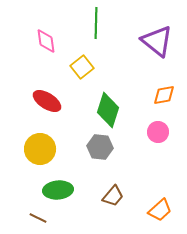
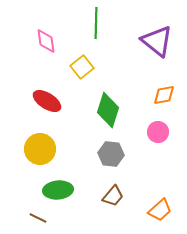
gray hexagon: moved 11 px right, 7 px down
